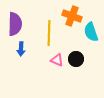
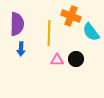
orange cross: moved 1 px left
purple semicircle: moved 2 px right
cyan semicircle: rotated 18 degrees counterclockwise
pink triangle: rotated 24 degrees counterclockwise
